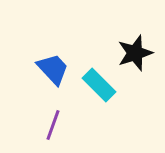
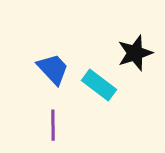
cyan rectangle: rotated 8 degrees counterclockwise
purple line: rotated 20 degrees counterclockwise
